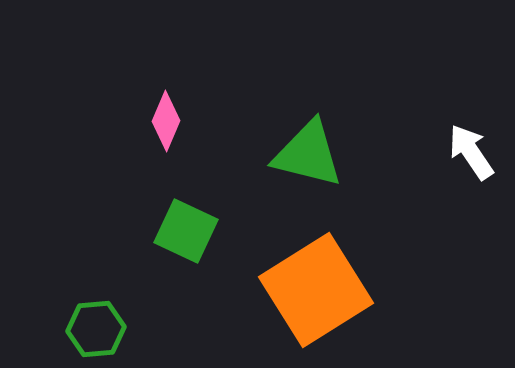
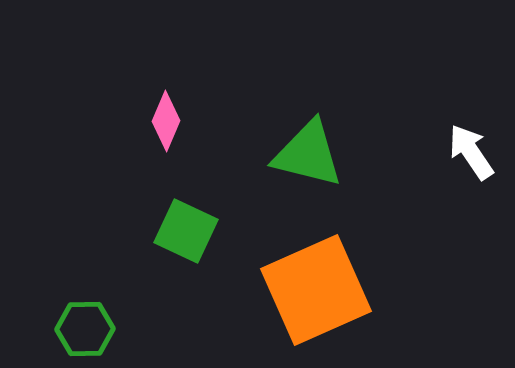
orange square: rotated 8 degrees clockwise
green hexagon: moved 11 px left; rotated 4 degrees clockwise
